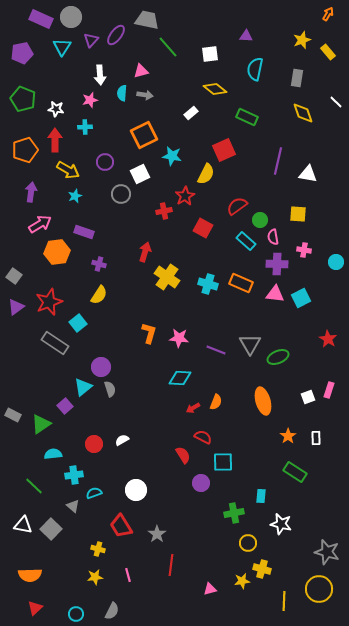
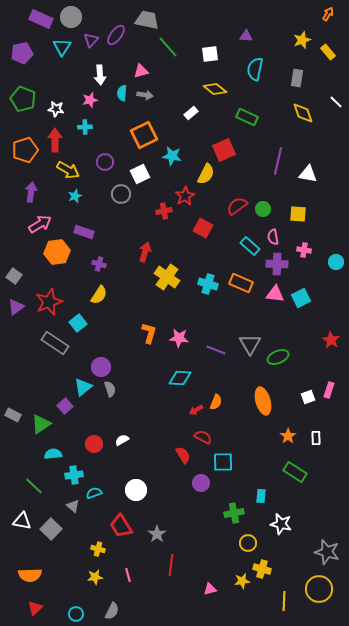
green circle at (260, 220): moved 3 px right, 11 px up
cyan rectangle at (246, 241): moved 4 px right, 5 px down
red star at (328, 339): moved 3 px right, 1 px down
red arrow at (193, 408): moved 3 px right, 2 px down
white triangle at (23, 525): moved 1 px left, 4 px up
